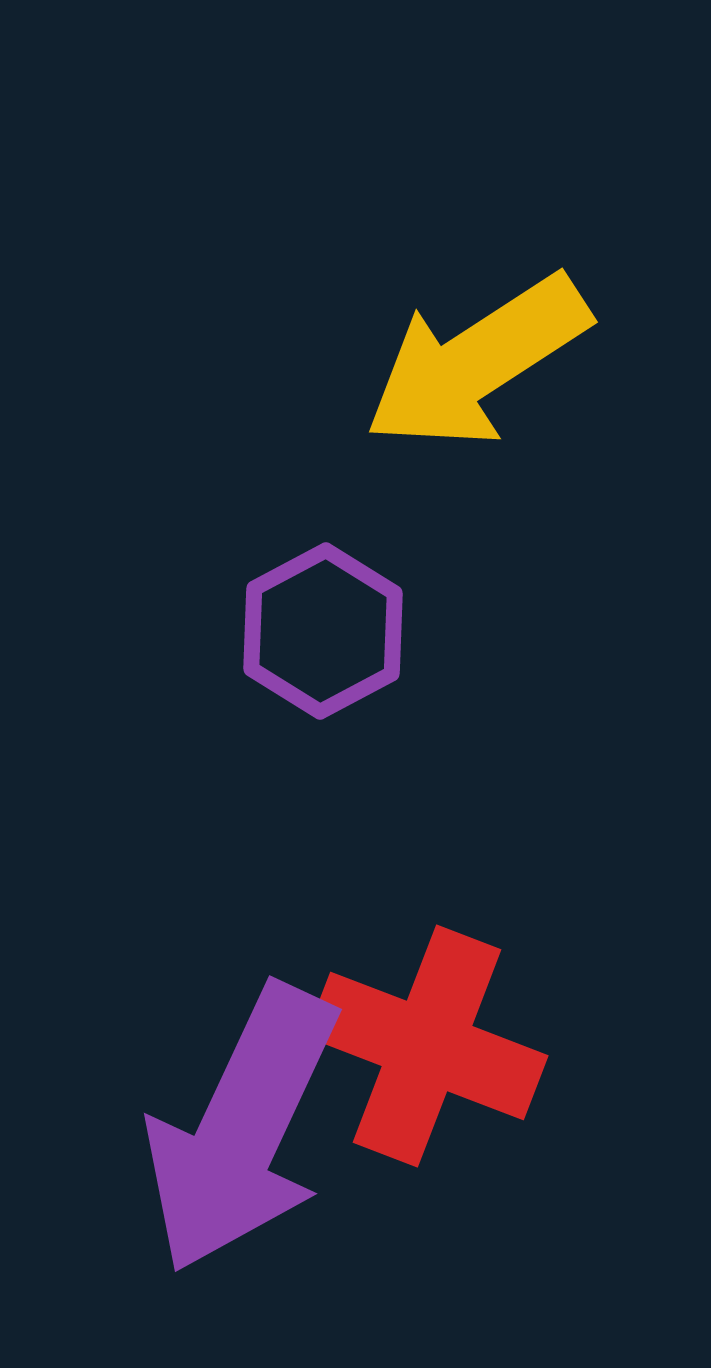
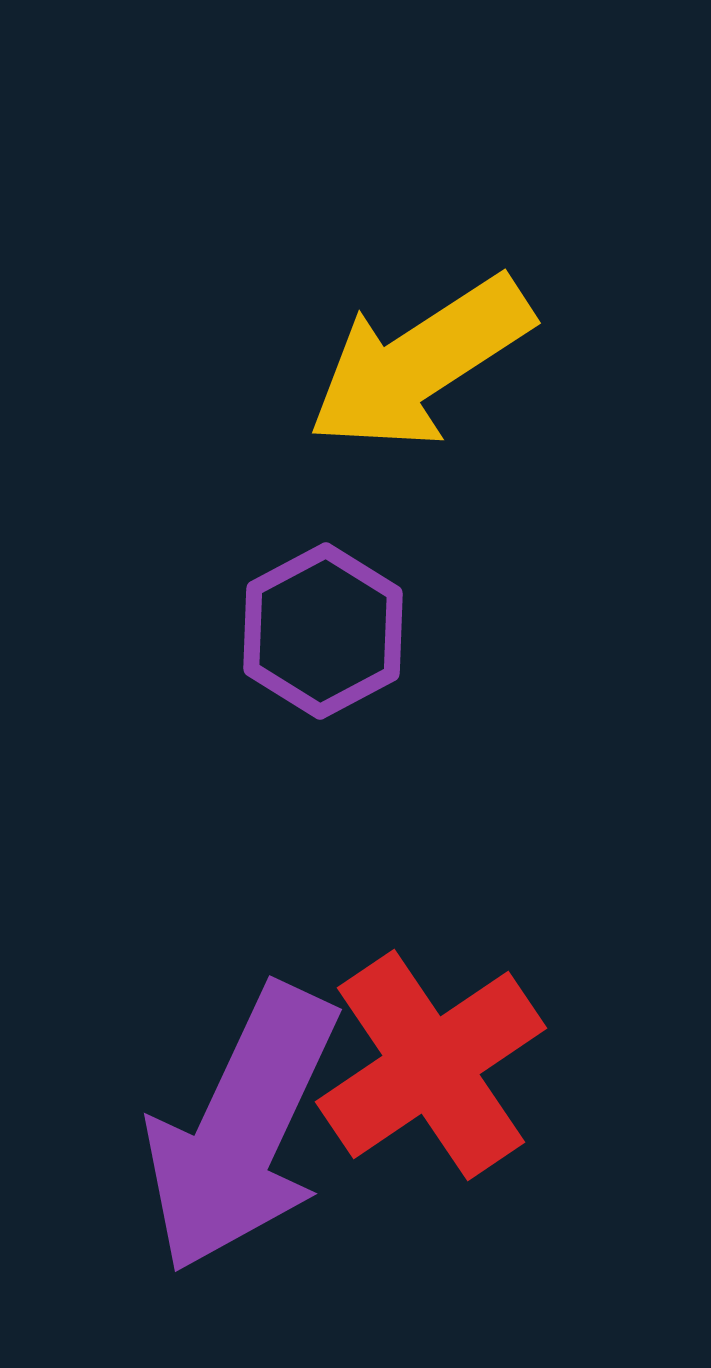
yellow arrow: moved 57 px left, 1 px down
red cross: moved 4 px right, 19 px down; rotated 35 degrees clockwise
